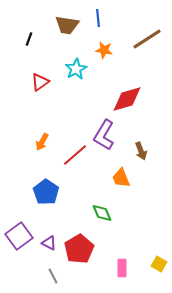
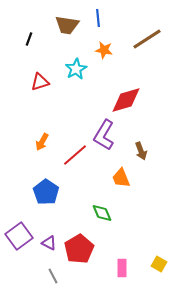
red triangle: rotated 18 degrees clockwise
red diamond: moved 1 px left, 1 px down
